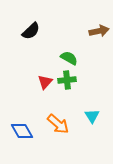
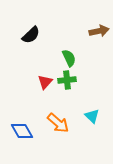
black semicircle: moved 4 px down
green semicircle: rotated 36 degrees clockwise
cyan triangle: rotated 14 degrees counterclockwise
orange arrow: moved 1 px up
